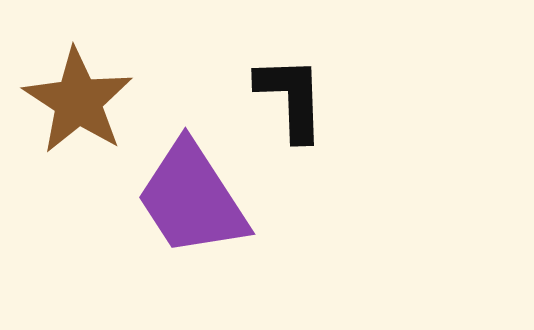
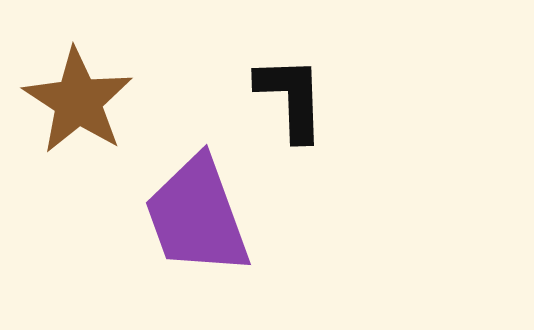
purple trapezoid: moved 5 px right, 17 px down; rotated 13 degrees clockwise
